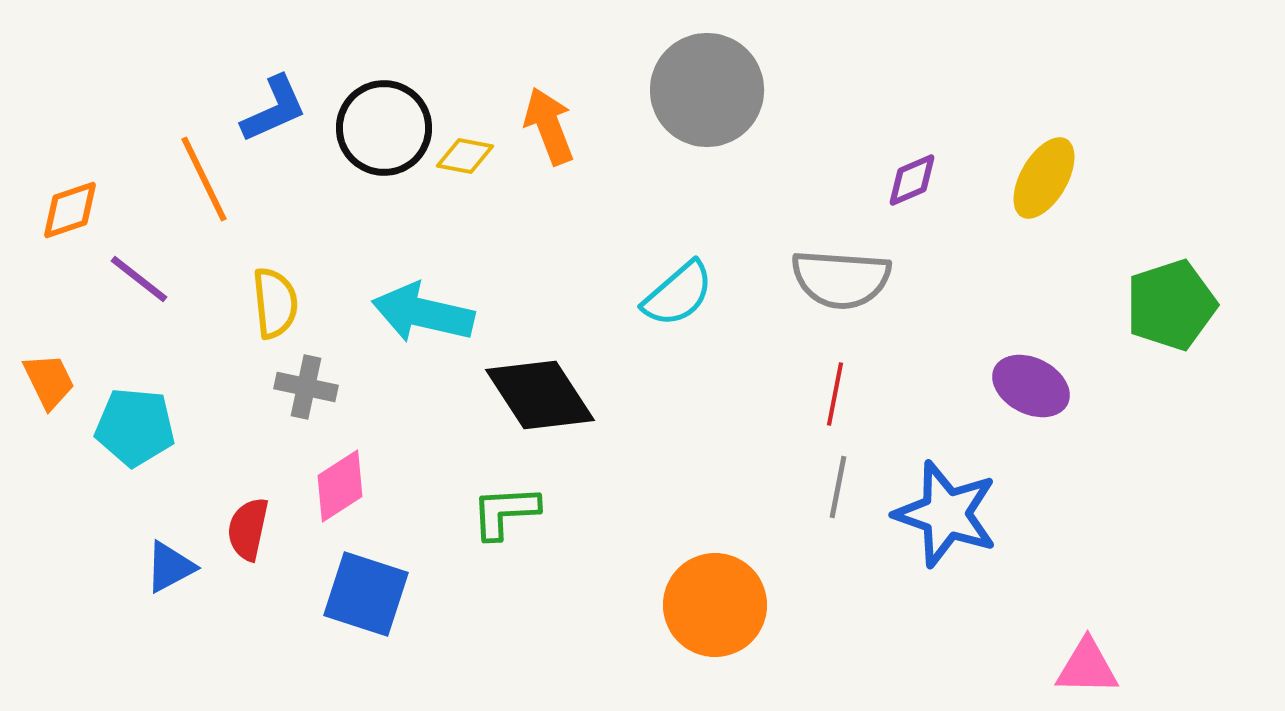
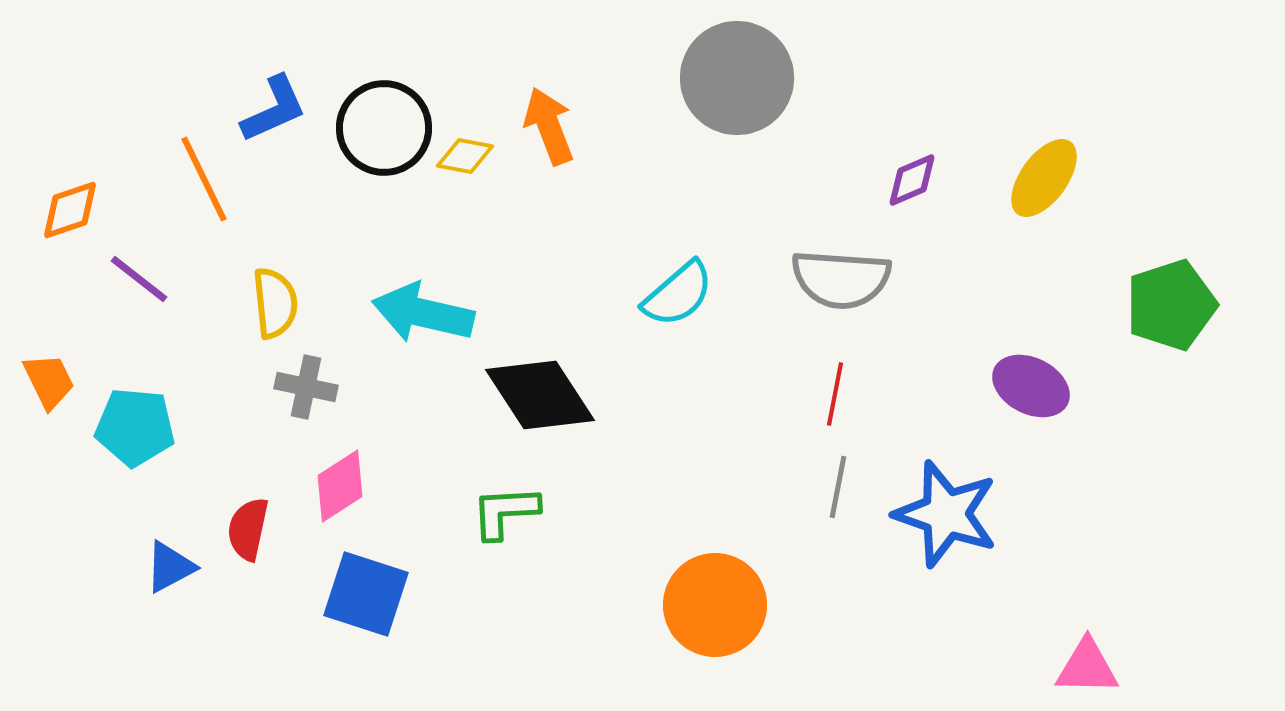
gray circle: moved 30 px right, 12 px up
yellow ellipse: rotated 6 degrees clockwise
